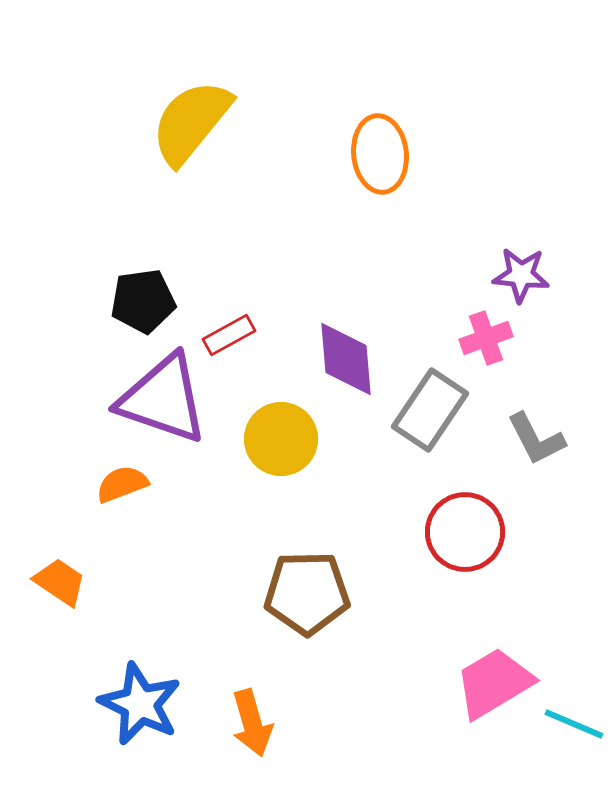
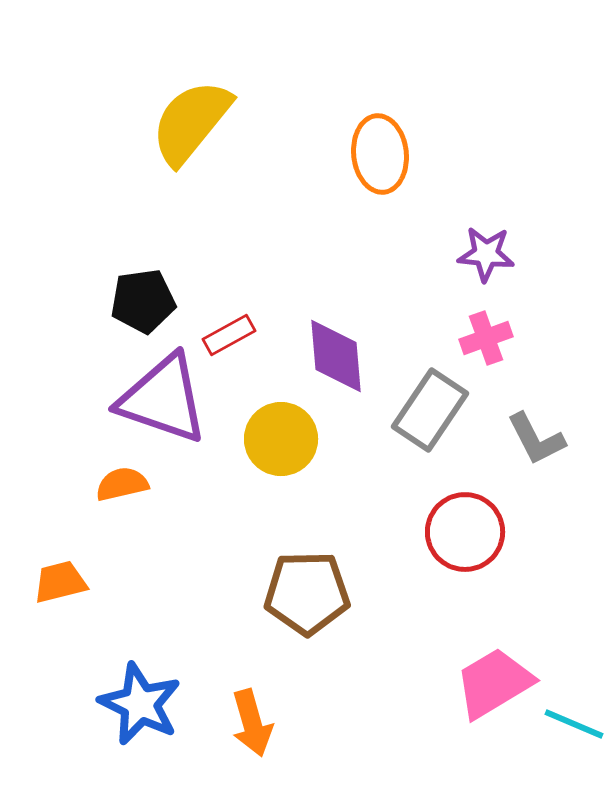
purple star: moved 35 px left, 21 px up
purple diamond: moved 10 px left, 3 px up
orange semicircle: rotated 8 degrees clockwise
orange trapezoid: rotated 48 degrees counterclockwise
